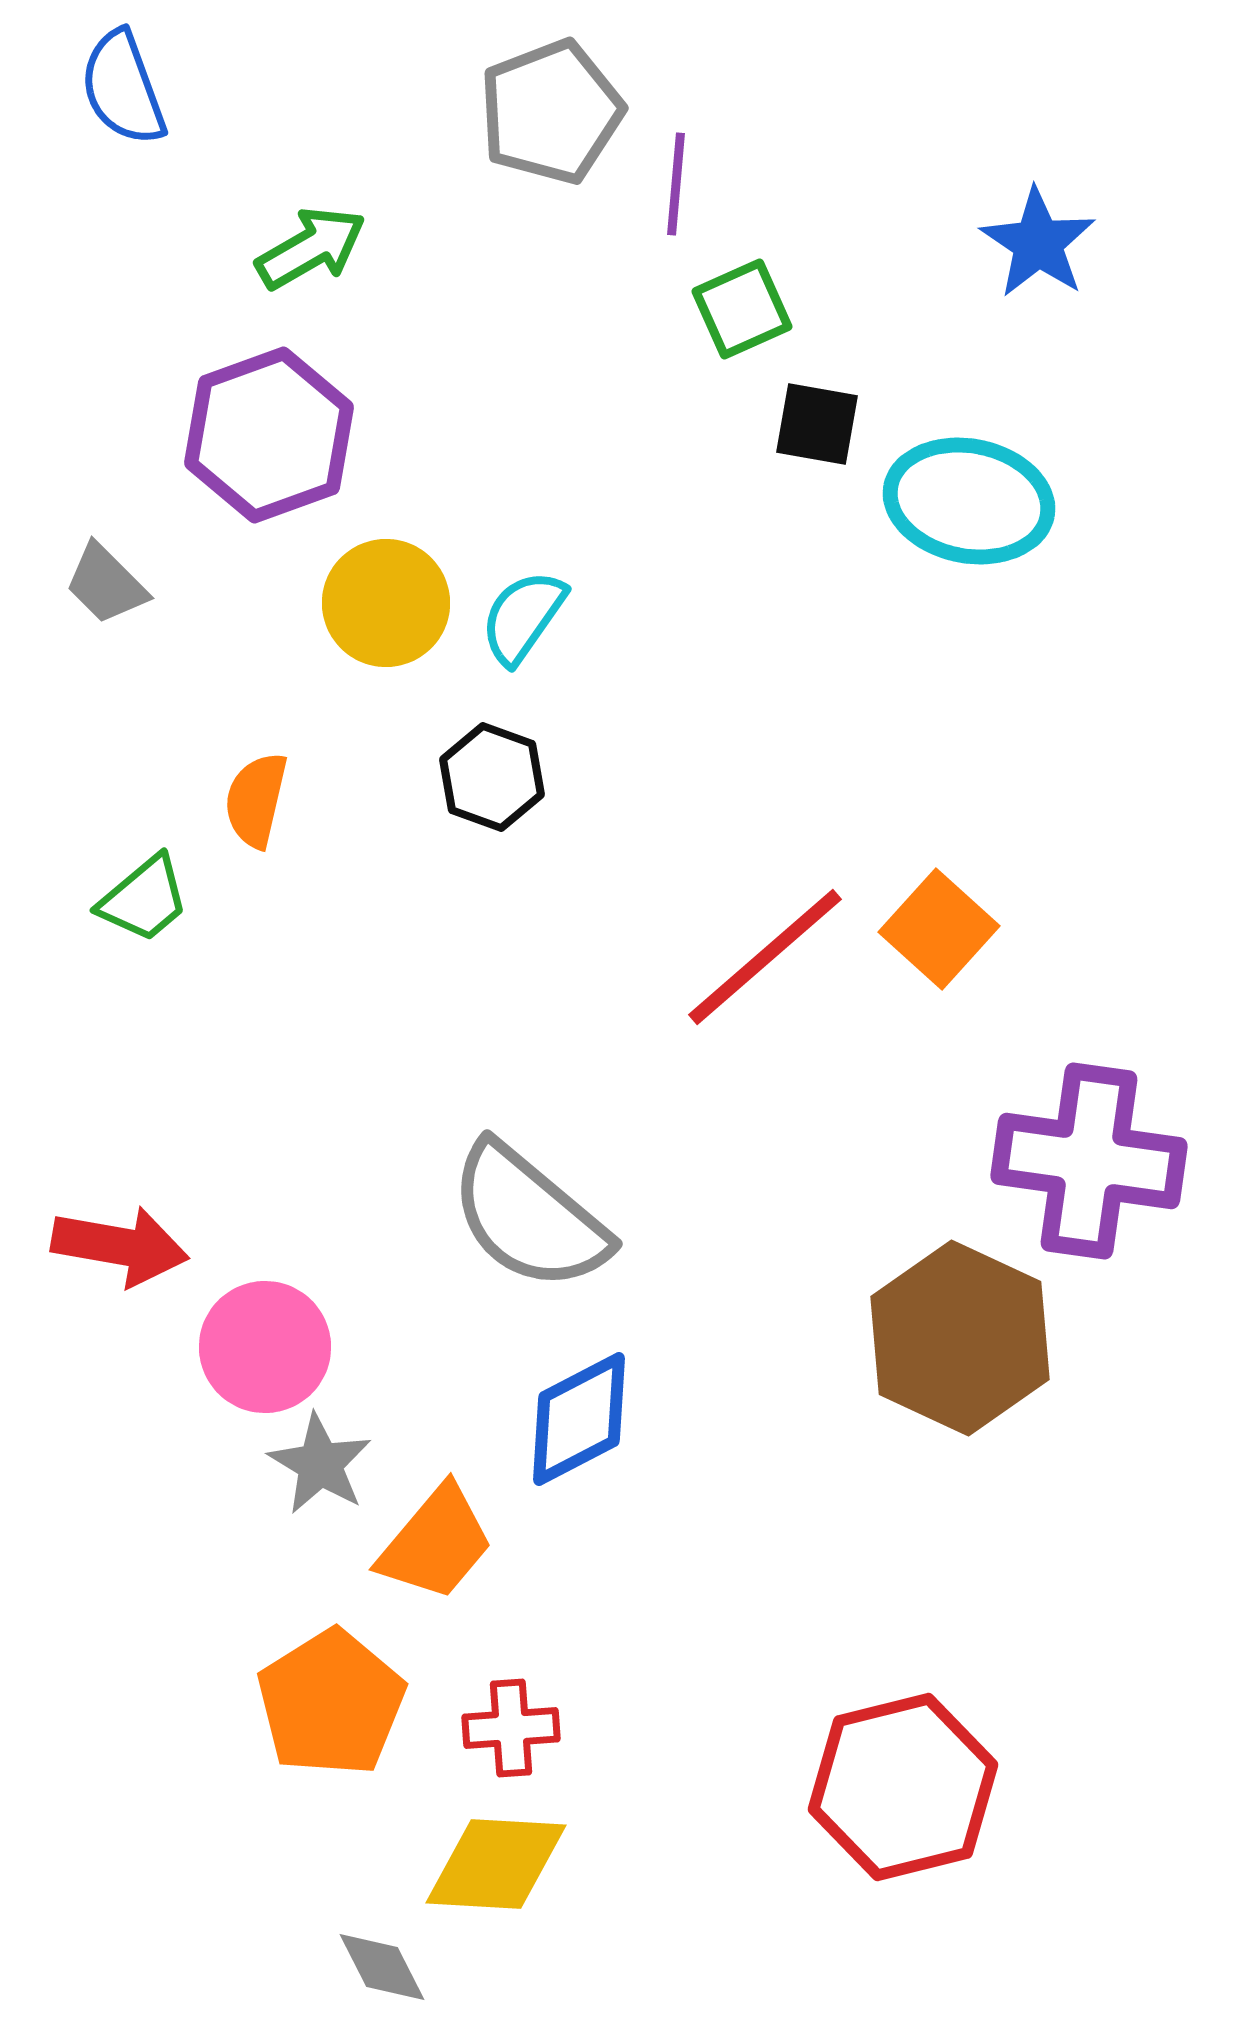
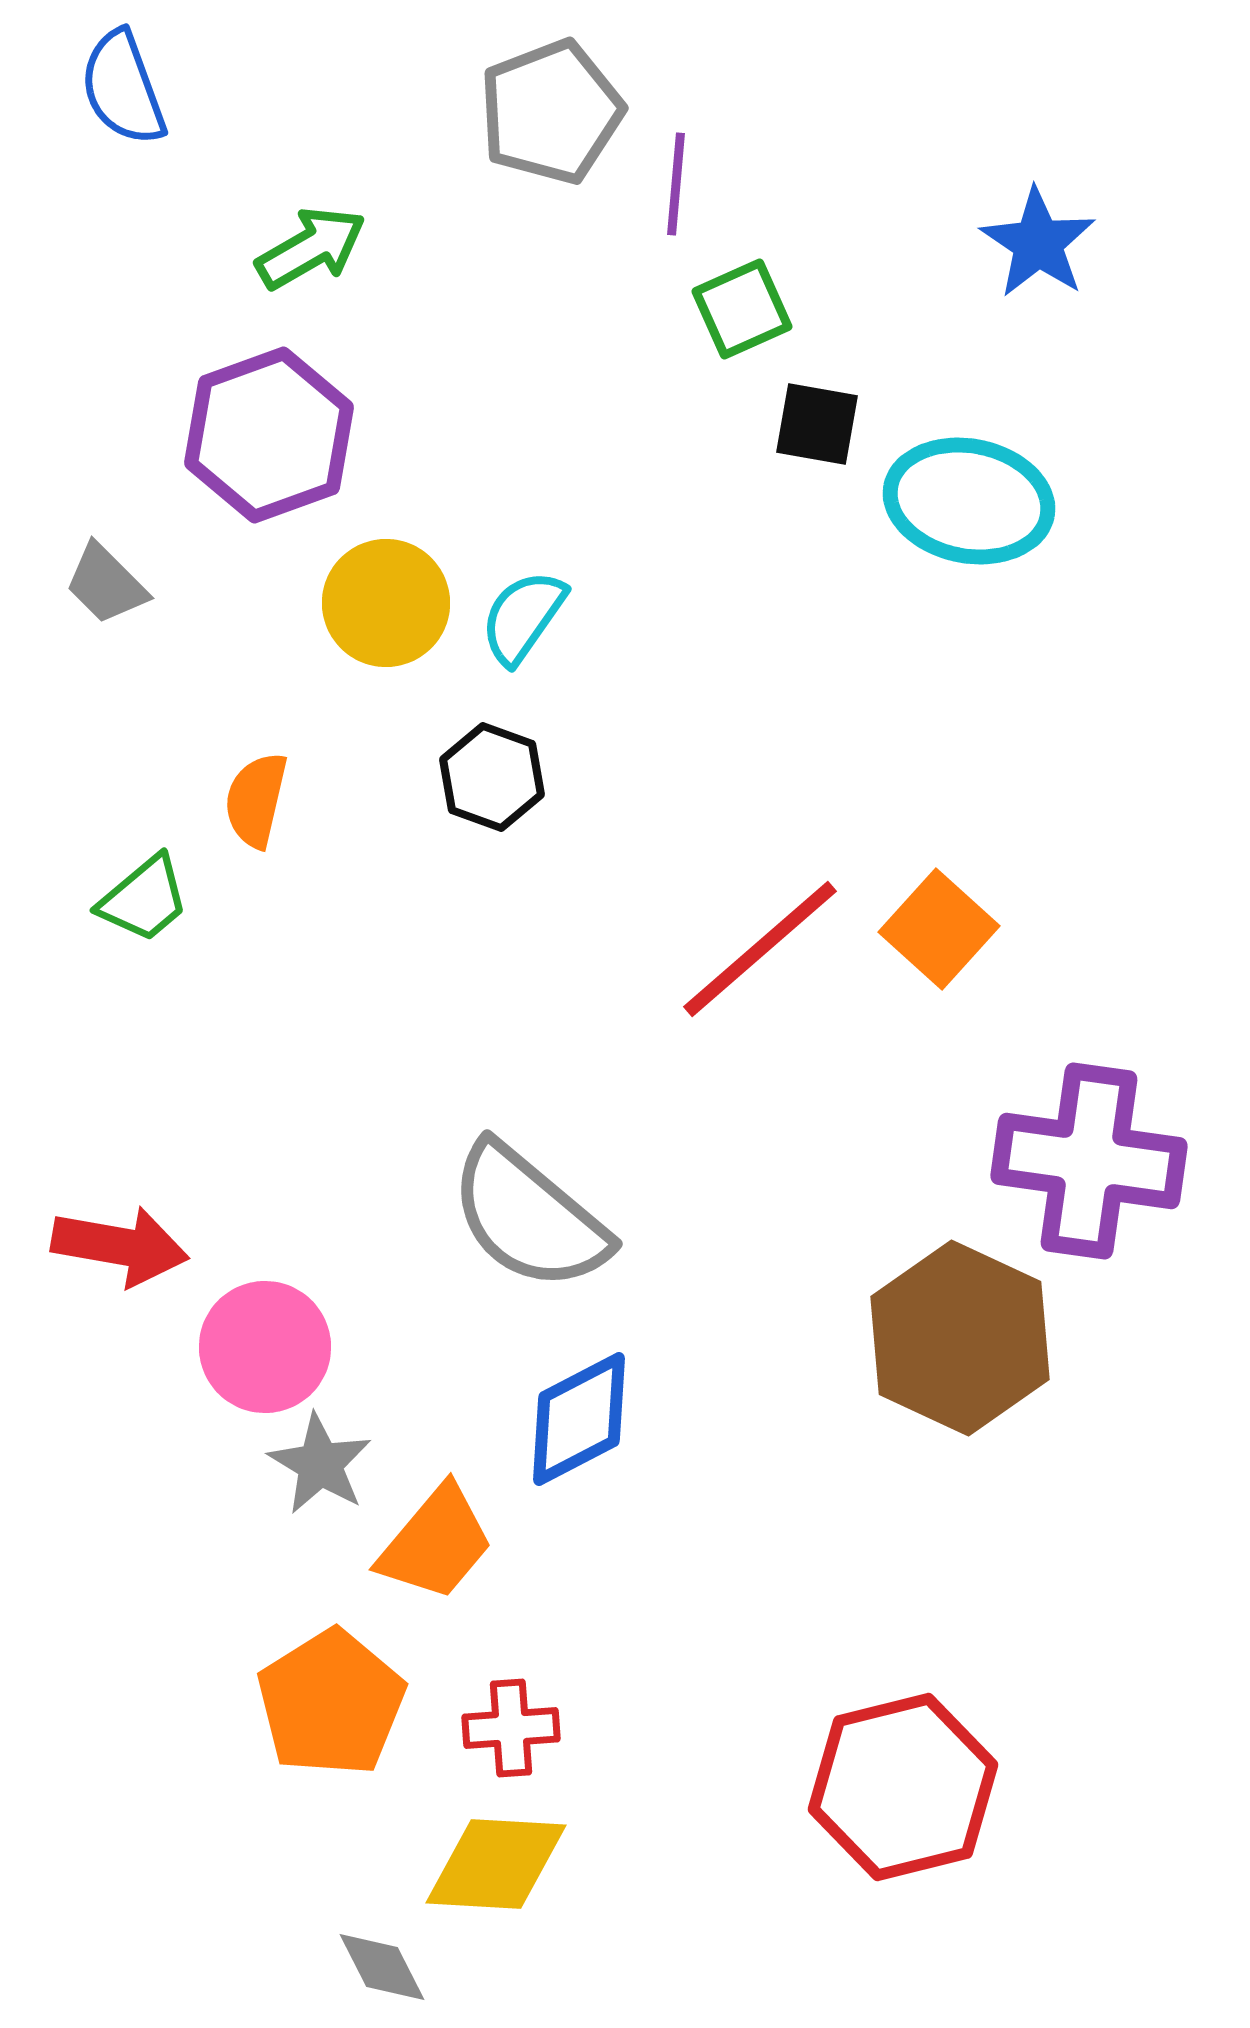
red line: moved 5 px left, 8 px up
